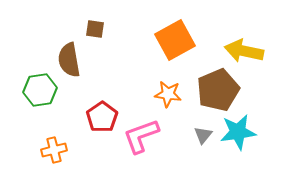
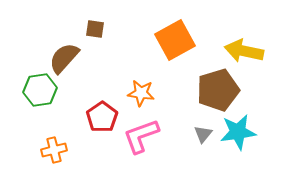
brown semicircle: moved 5 px left, 2 px up; rotated 52 degrees clockwise
brown pentagon: rotated 6 degrees clockwise
orange star: moved 27 px left, 1 px up
gray triangle: moved 1 px up
